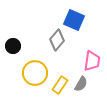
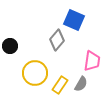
black circle: moved 3 px left
